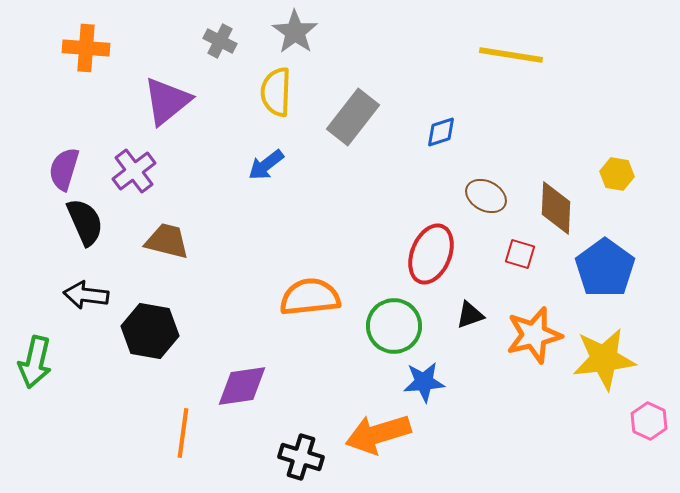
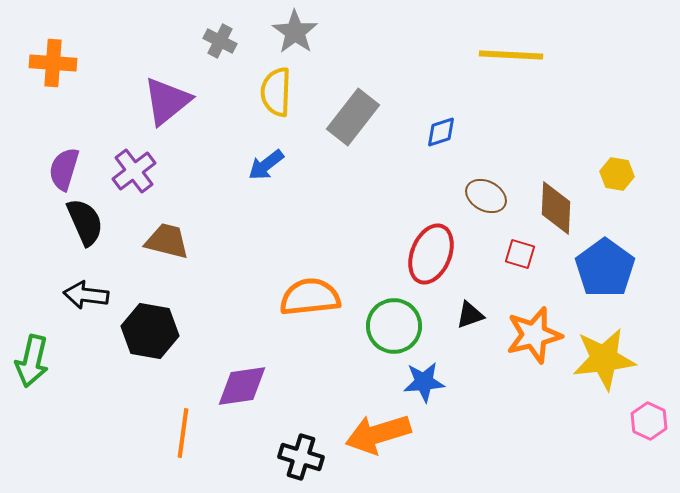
orange cross: moved 33 px left, 15 px down
yellow line: rotated 6 degrees counterclockwise
green arrow: moved 3 px left, 1 px up
